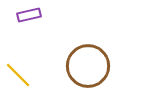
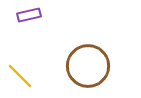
yellow line: moved 2 px right, 1 px down
